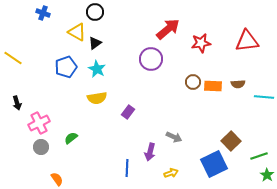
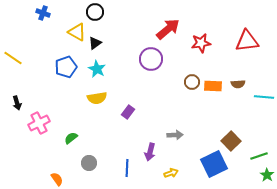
brown circle: moved 1 px left
gray arrow: moved 1 px right, 2 px up; rotated 28 degrees counterclockwise
gray circle: moved 48 px right, 16 px down
